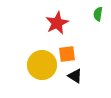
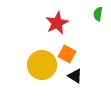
orange square: rotated 36 degrees clockwise
